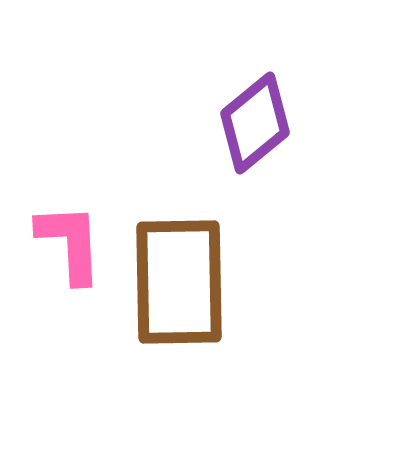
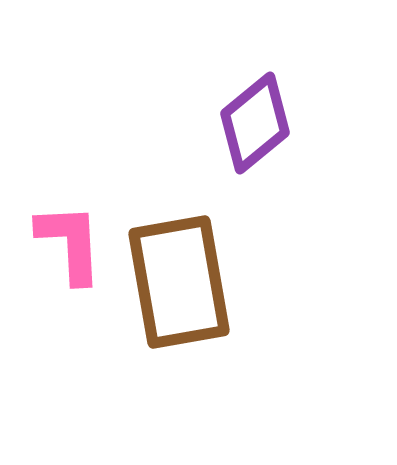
brown rectangle: rotated 9 degrees counterclockwise
